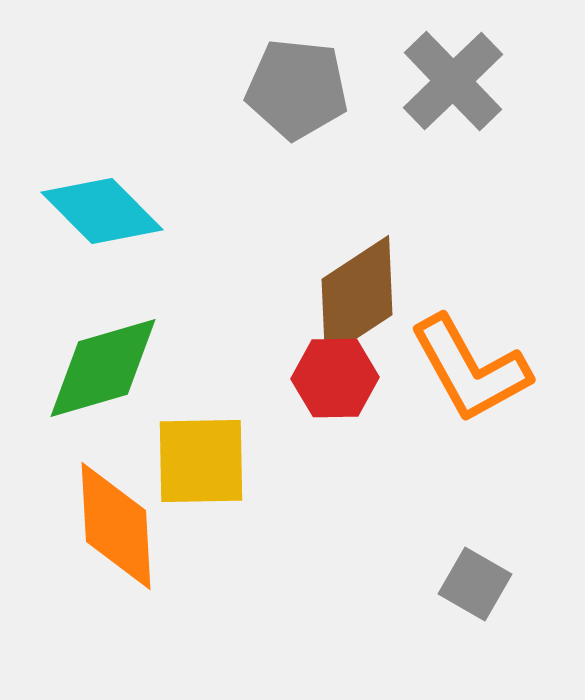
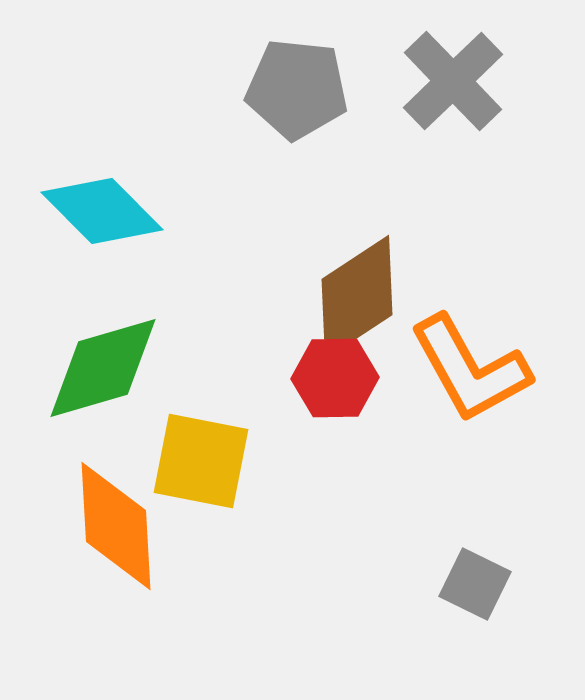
yellow square: rotated 12 degrees clockwise
gray square: rotated 4 degrees counterclockwise
